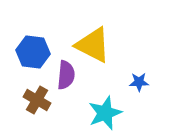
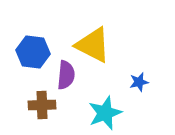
blue star: rotated 12 degrees counterclockwise
brown cross: moved 5 px right, 5 px down; rotated 32 degrees counterclockwise
